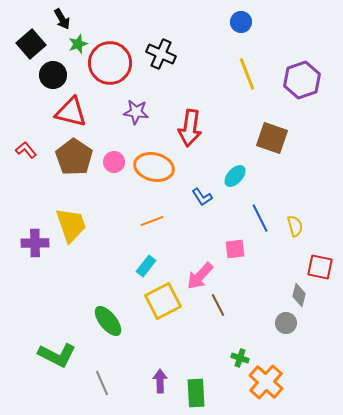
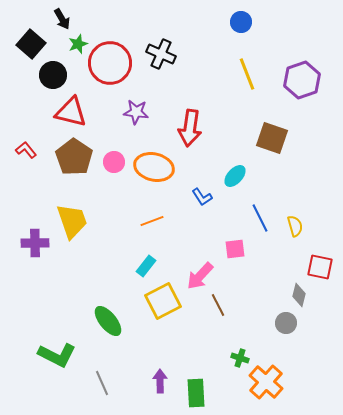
black square: rotated 8 degrees counterclockwise
yellow trapezoid: moved 1 px right, 4 px up
